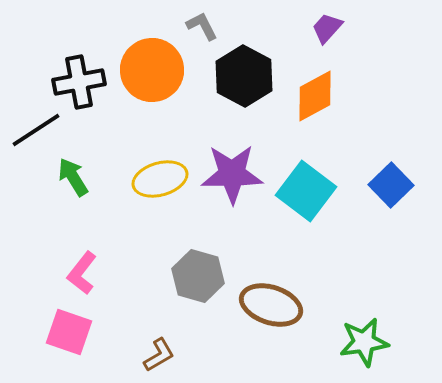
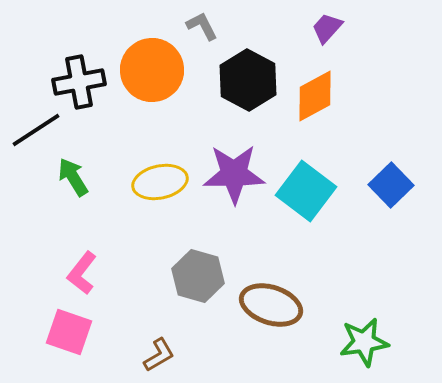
black hexagon: moved 4 px right, 4 px down
purple star: moved 2 px right
yellow ellipse: moved 3 px down; rotated 4 degrees clockwise
